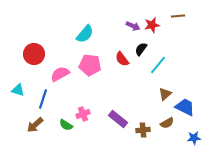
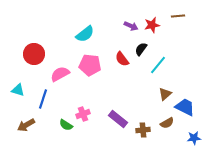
purple arrow: moved 2 px left
cyan semicircle: rotated 12 degrees clockwise
brown arrow: moved 9 px left; rotated 12 degrees clockwise
